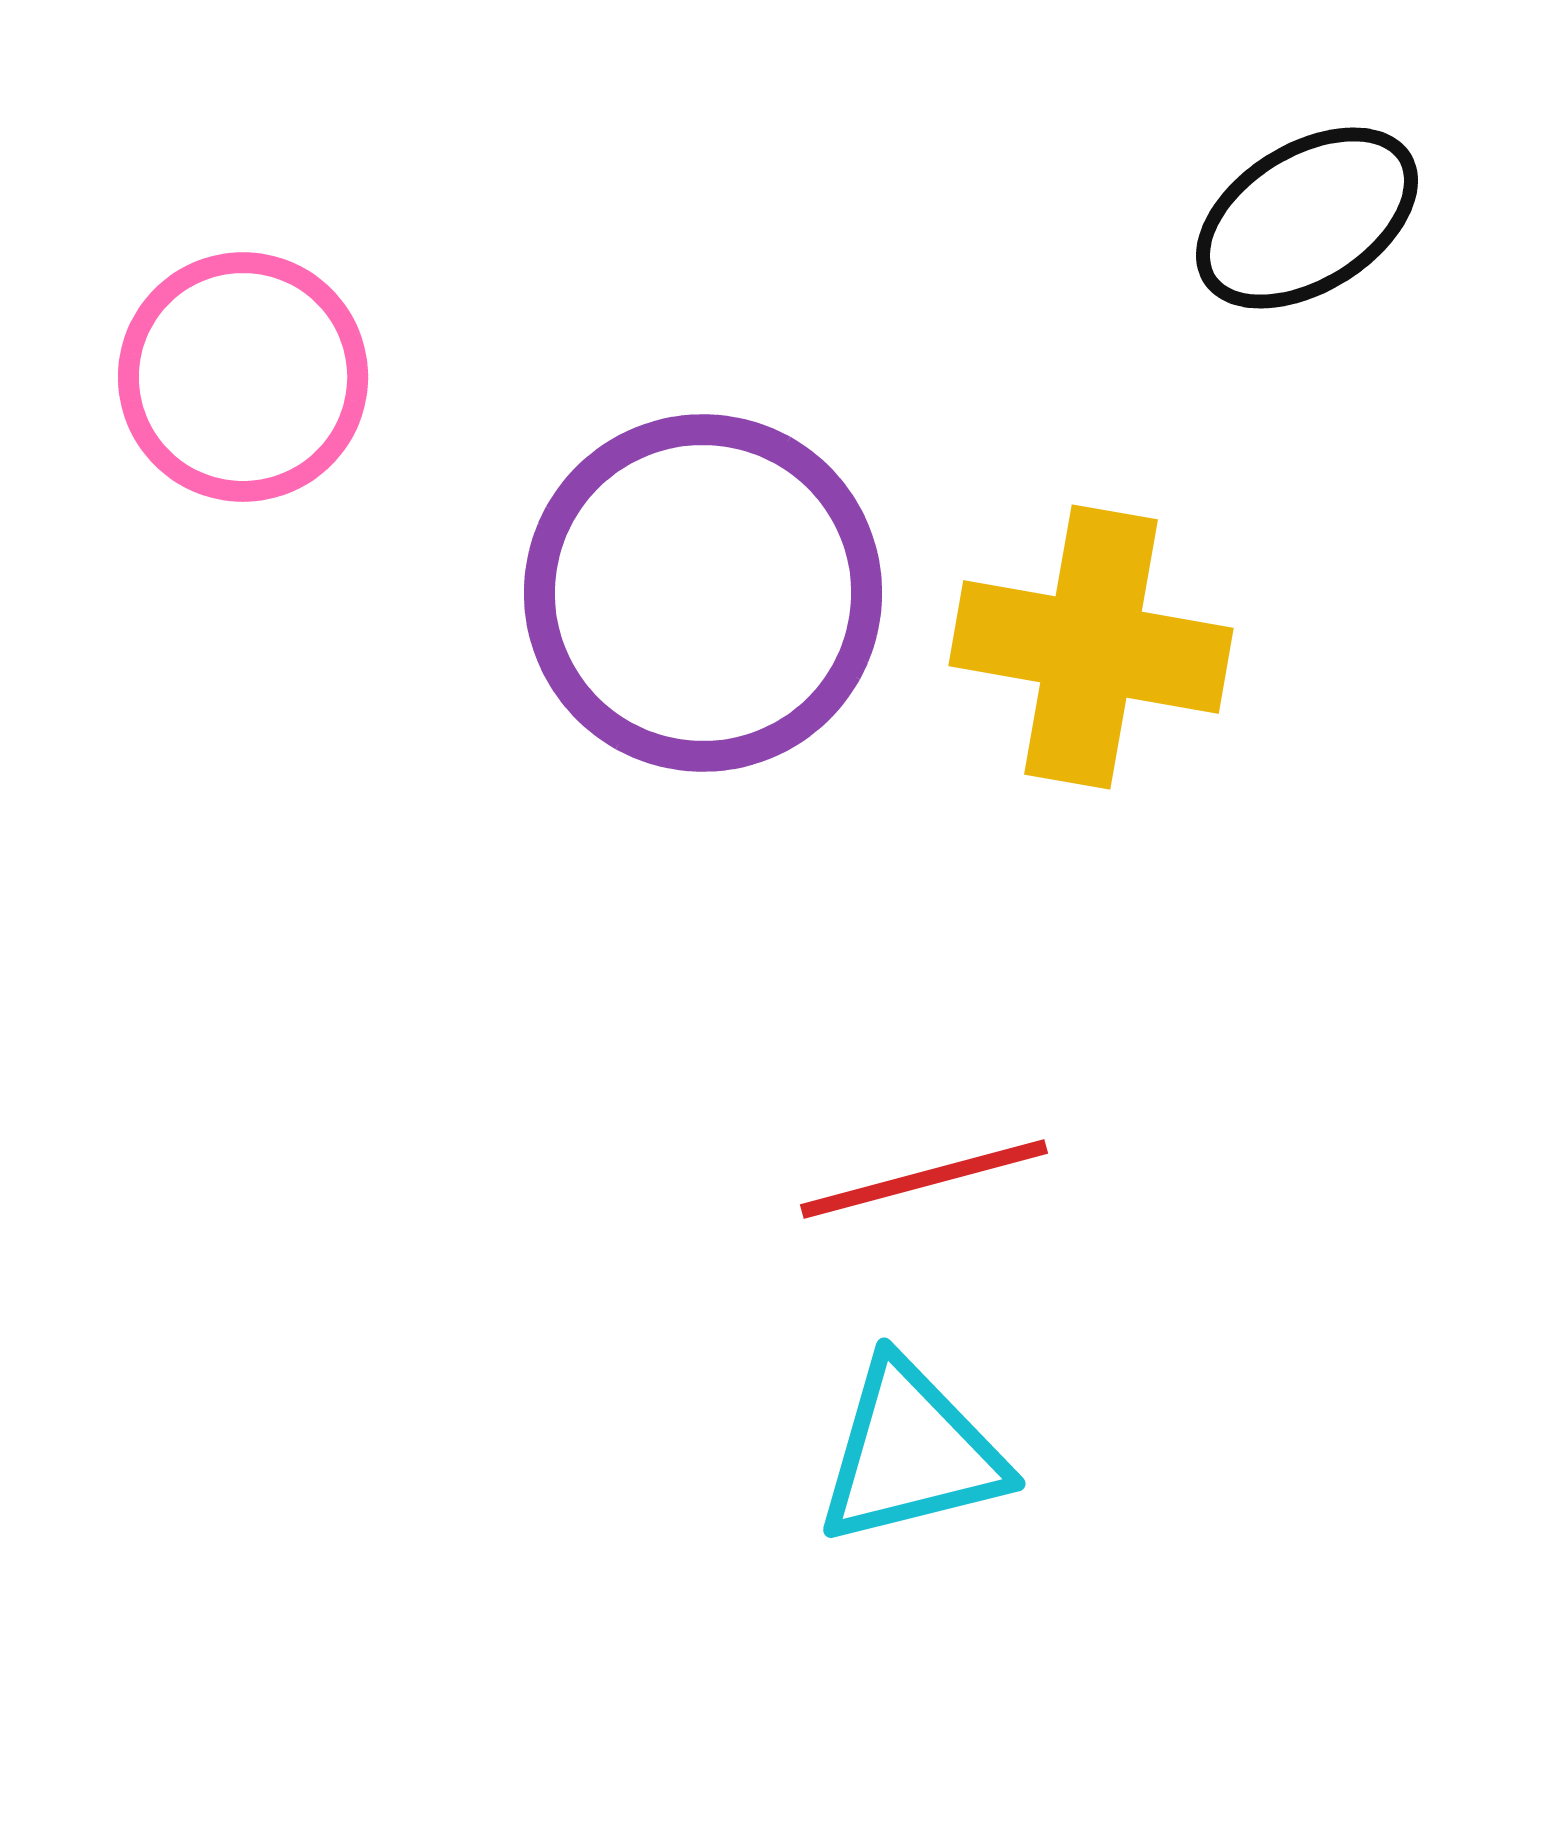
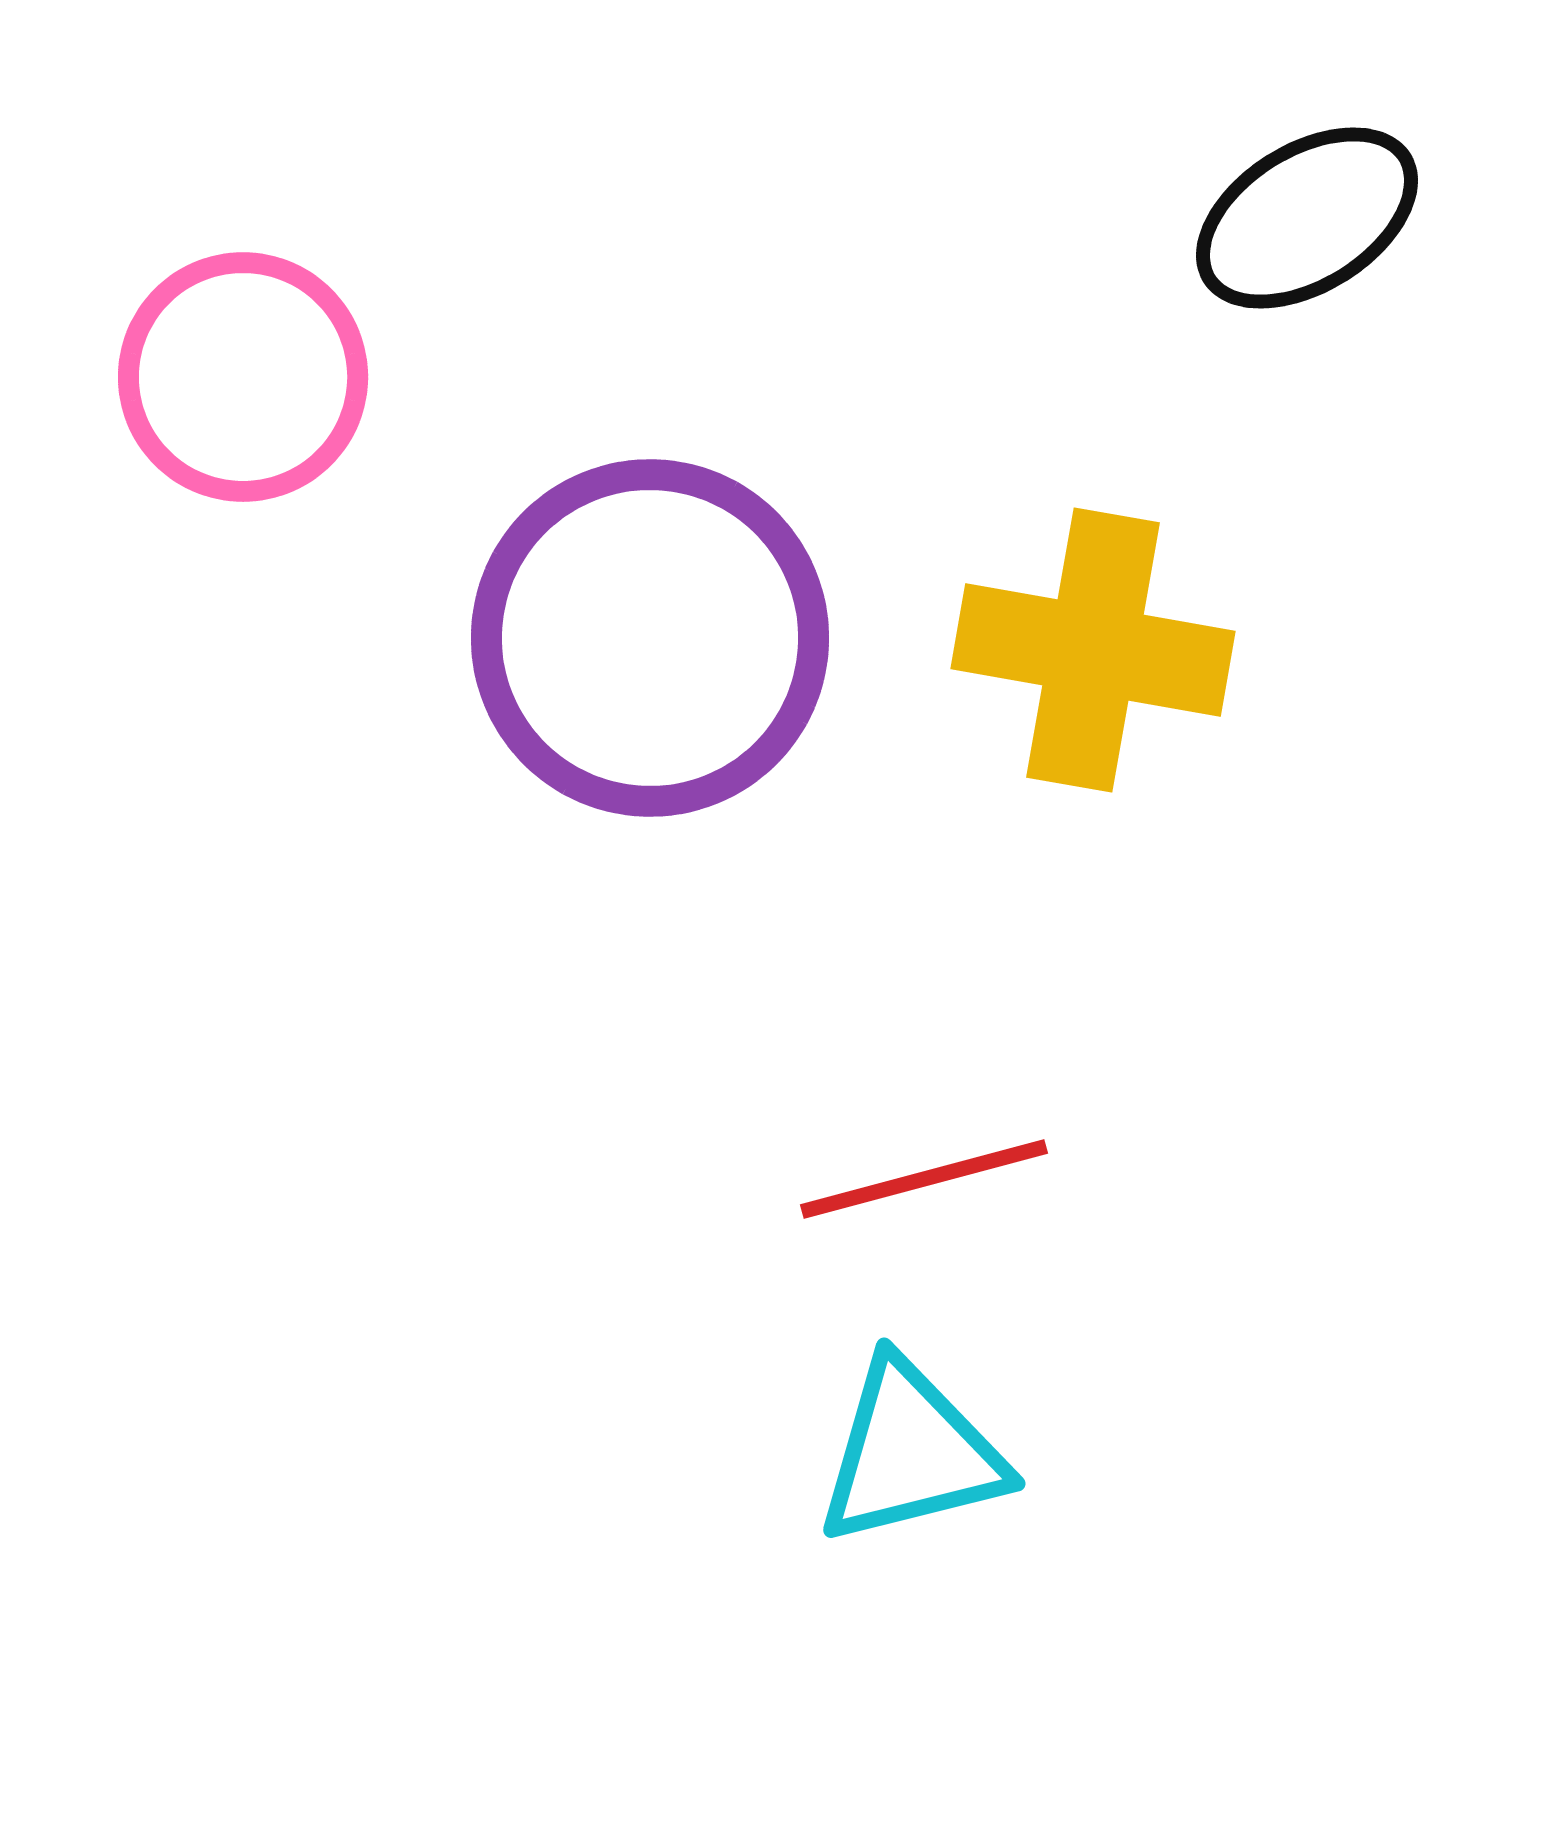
purple circle: moved 53 px left, 45 px down
yellow cross: moved 2 px right, 3 px down
